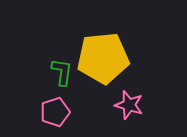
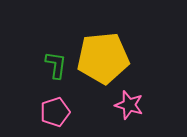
green L-shape: moved 6 px left, 7 px up
